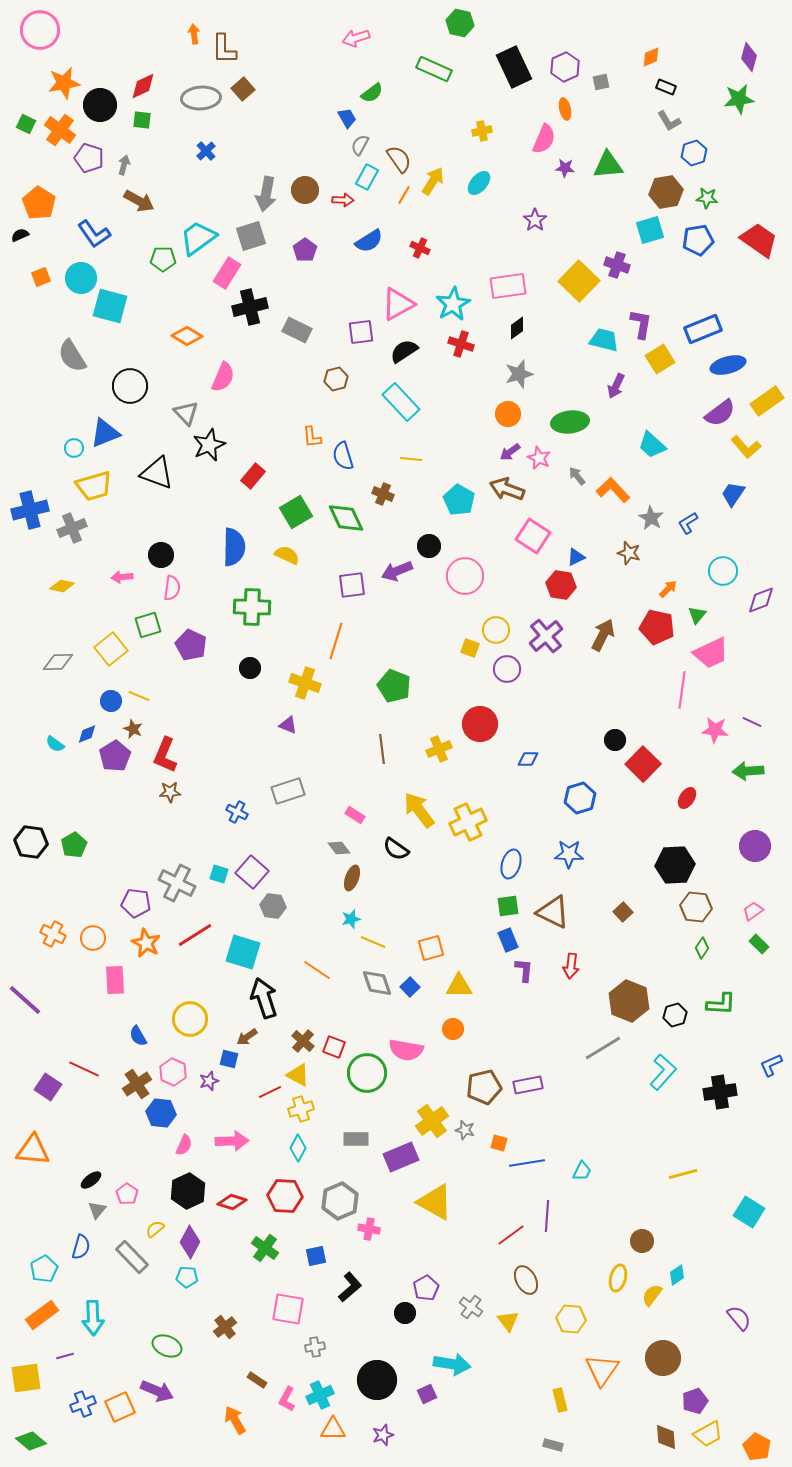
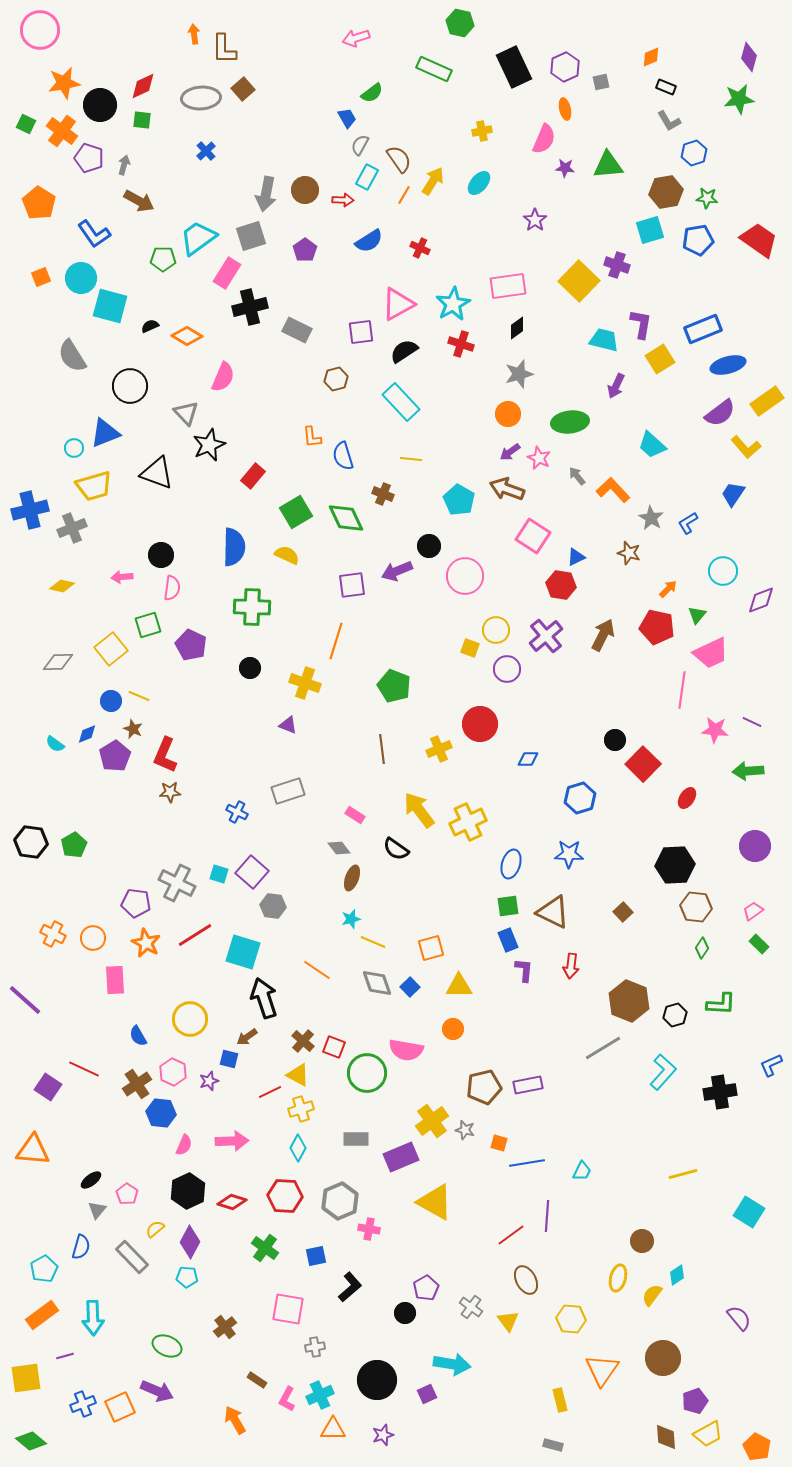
orange cross at (60, 130): moved 2 px right, 1 px down
black semicircle at (20, 235): moved 130 px right, 91 px down
